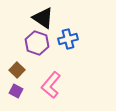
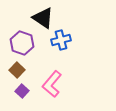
blue cross: moved 7 px left, 1 px down
purple hexagon: moved 15 px left
pink L-shape: moved 1 px right, 1 px up
purple square: moved 6 px right; rotated 16 degrees clockwise
